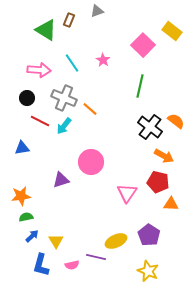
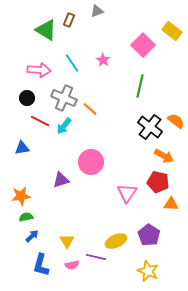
yellow triangle: moved 11 px right
